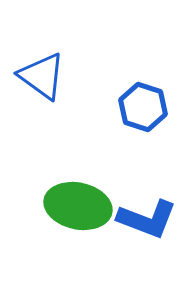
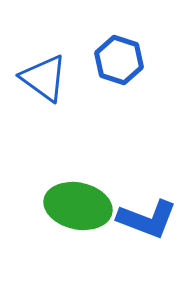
blue triangle: moved 2 px right, 2 px down
blue hexagon: moved 24 px left, 47 px up
